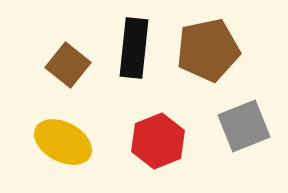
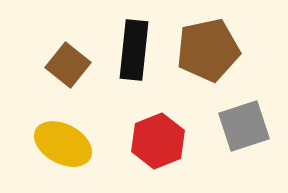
black rectangle: moved 2 px down
gray square: rotated 4 degrees clockwise
yellow ellipse: moved 2 px down
